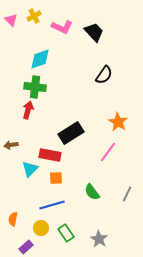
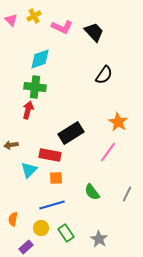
cyan triangle: moved 1 px left, 1 px down
